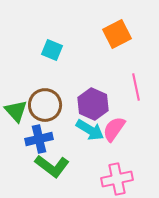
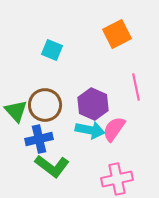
cyan arrow: rotated 20 degrees counterclockwise
